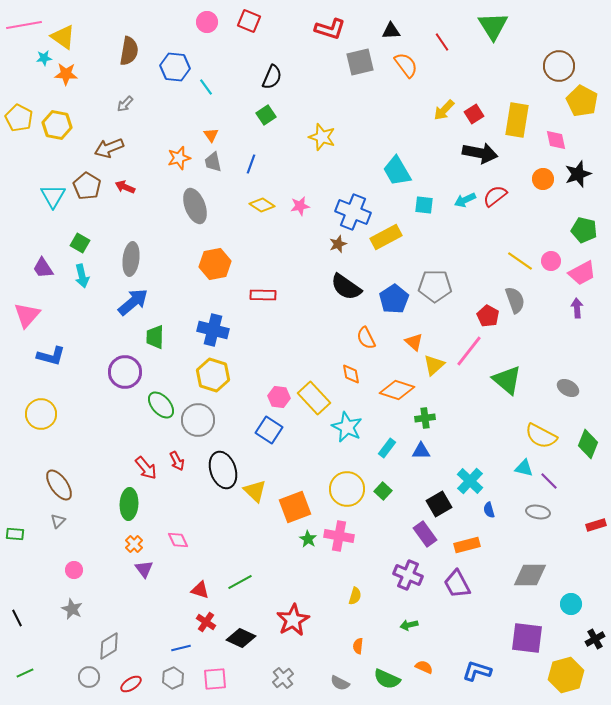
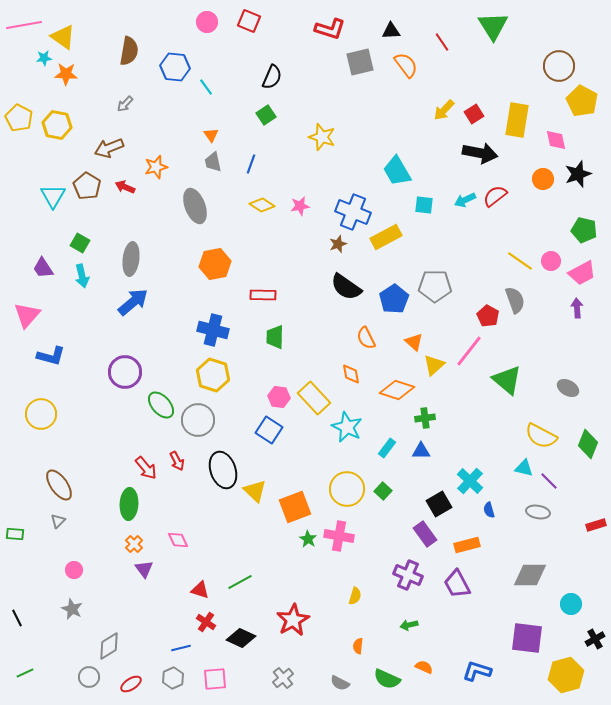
orange star at (179, 158): moved 23 px left, 9 px down
green trapezoid at (155, 337): moved 120 px right
